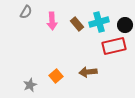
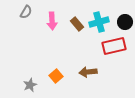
black circle: moved 3 px up
